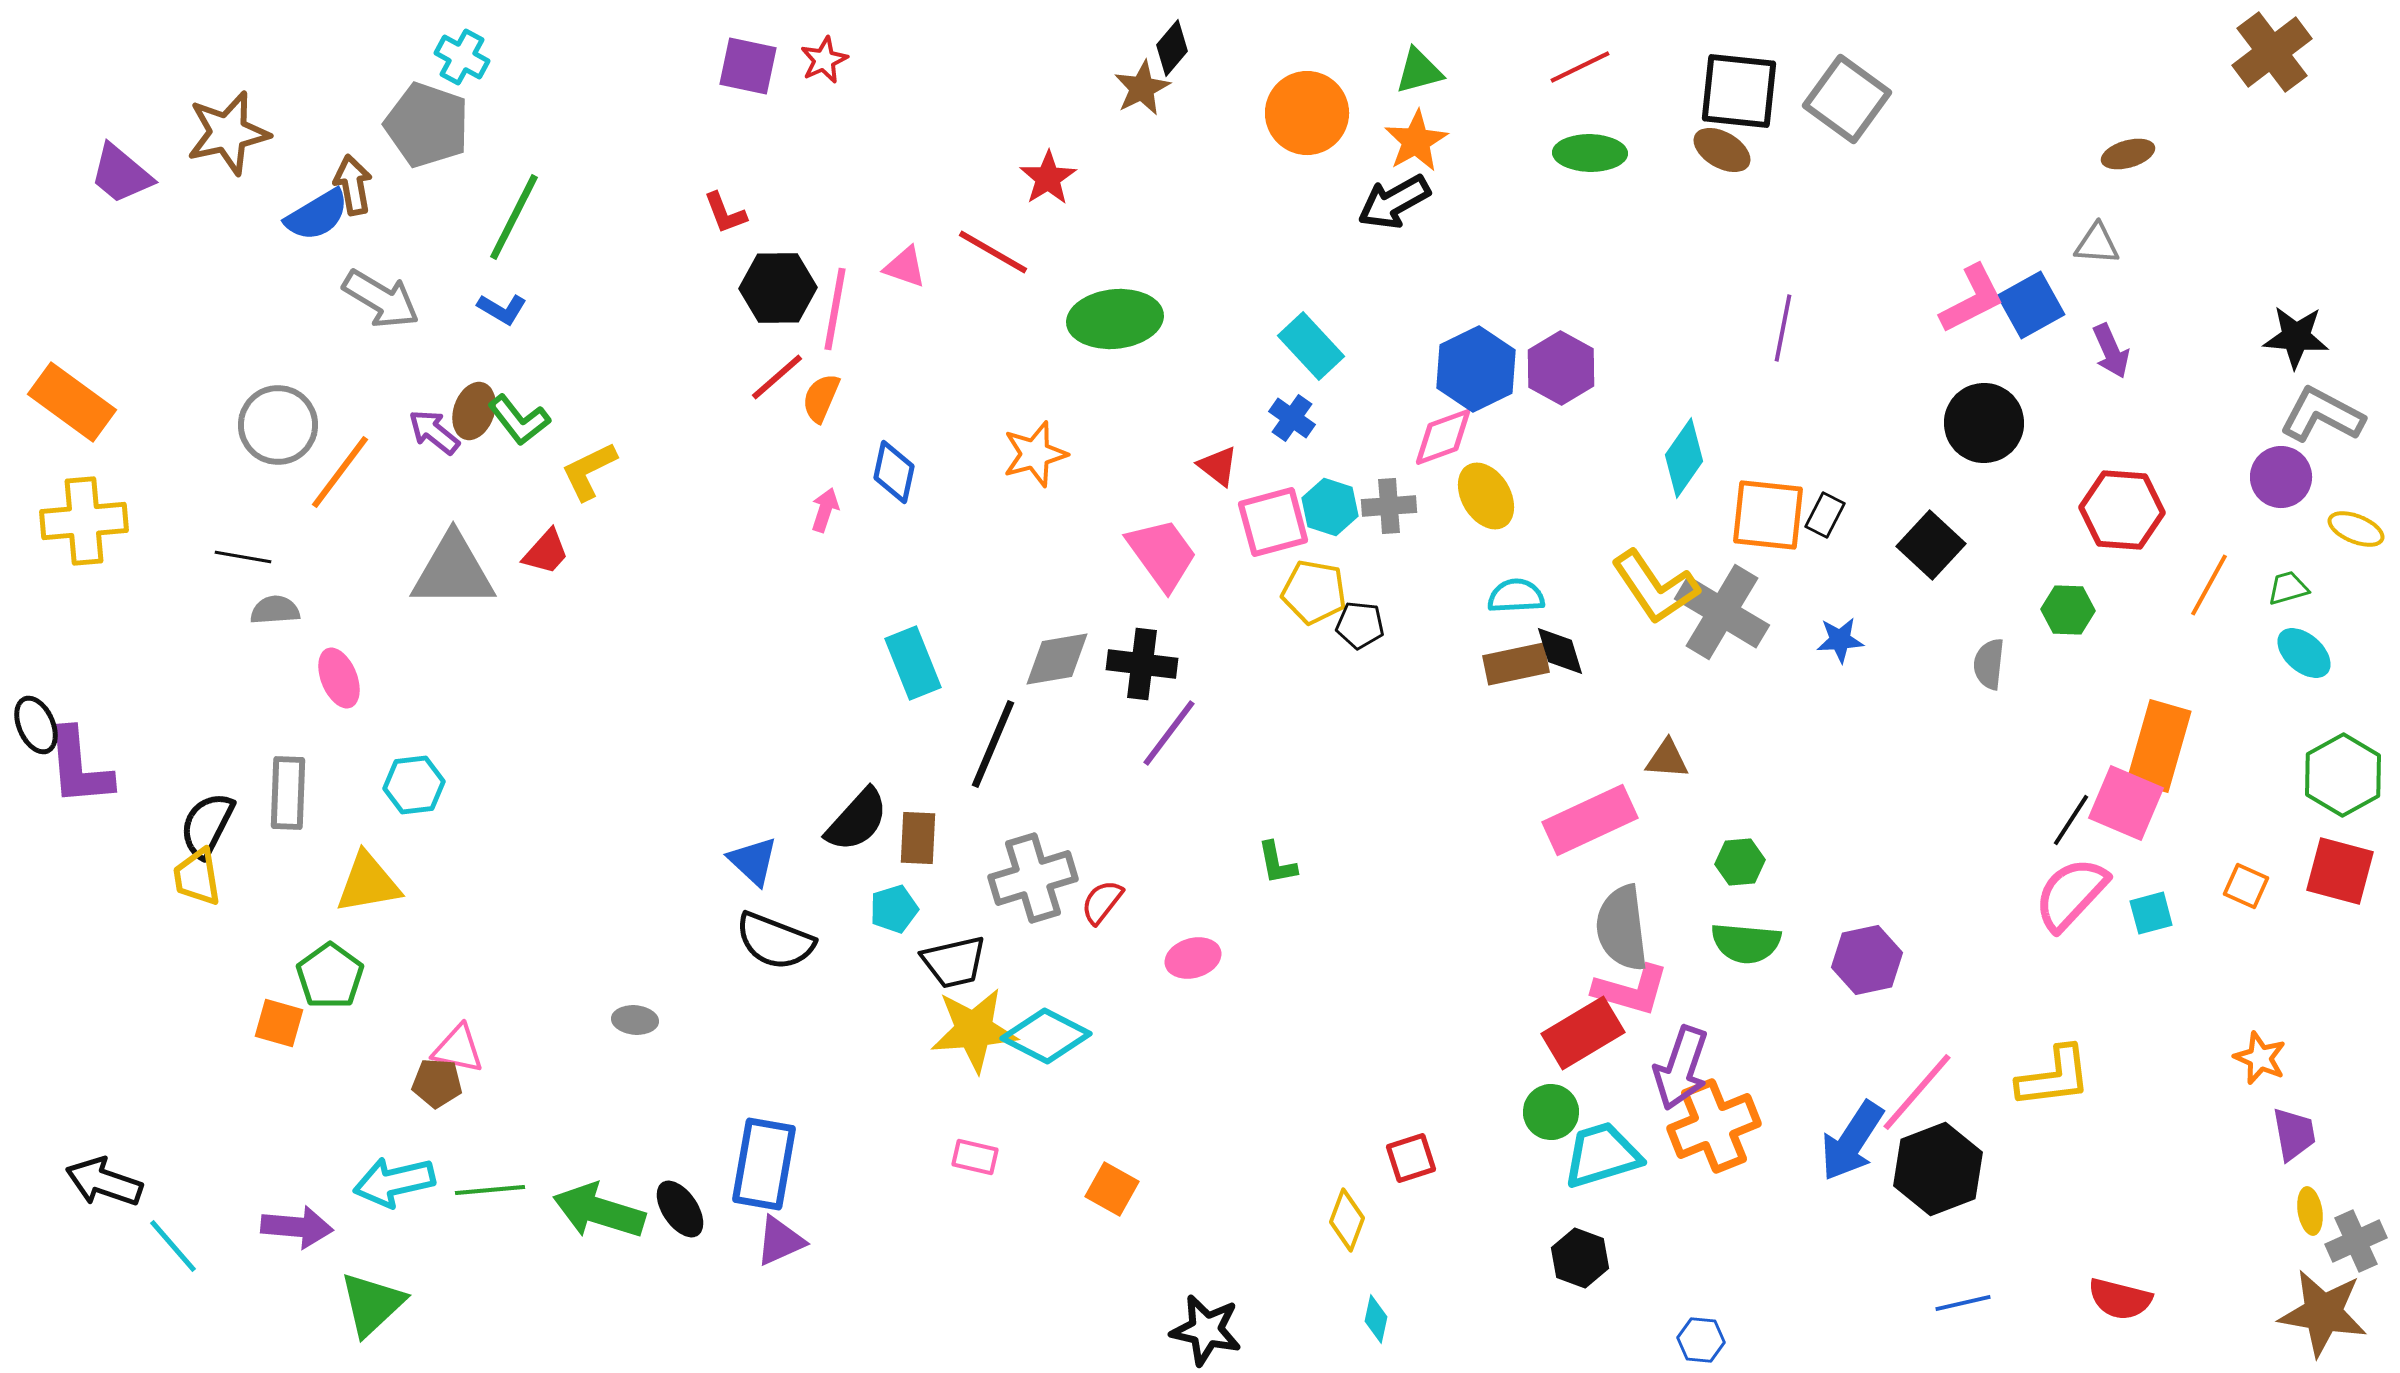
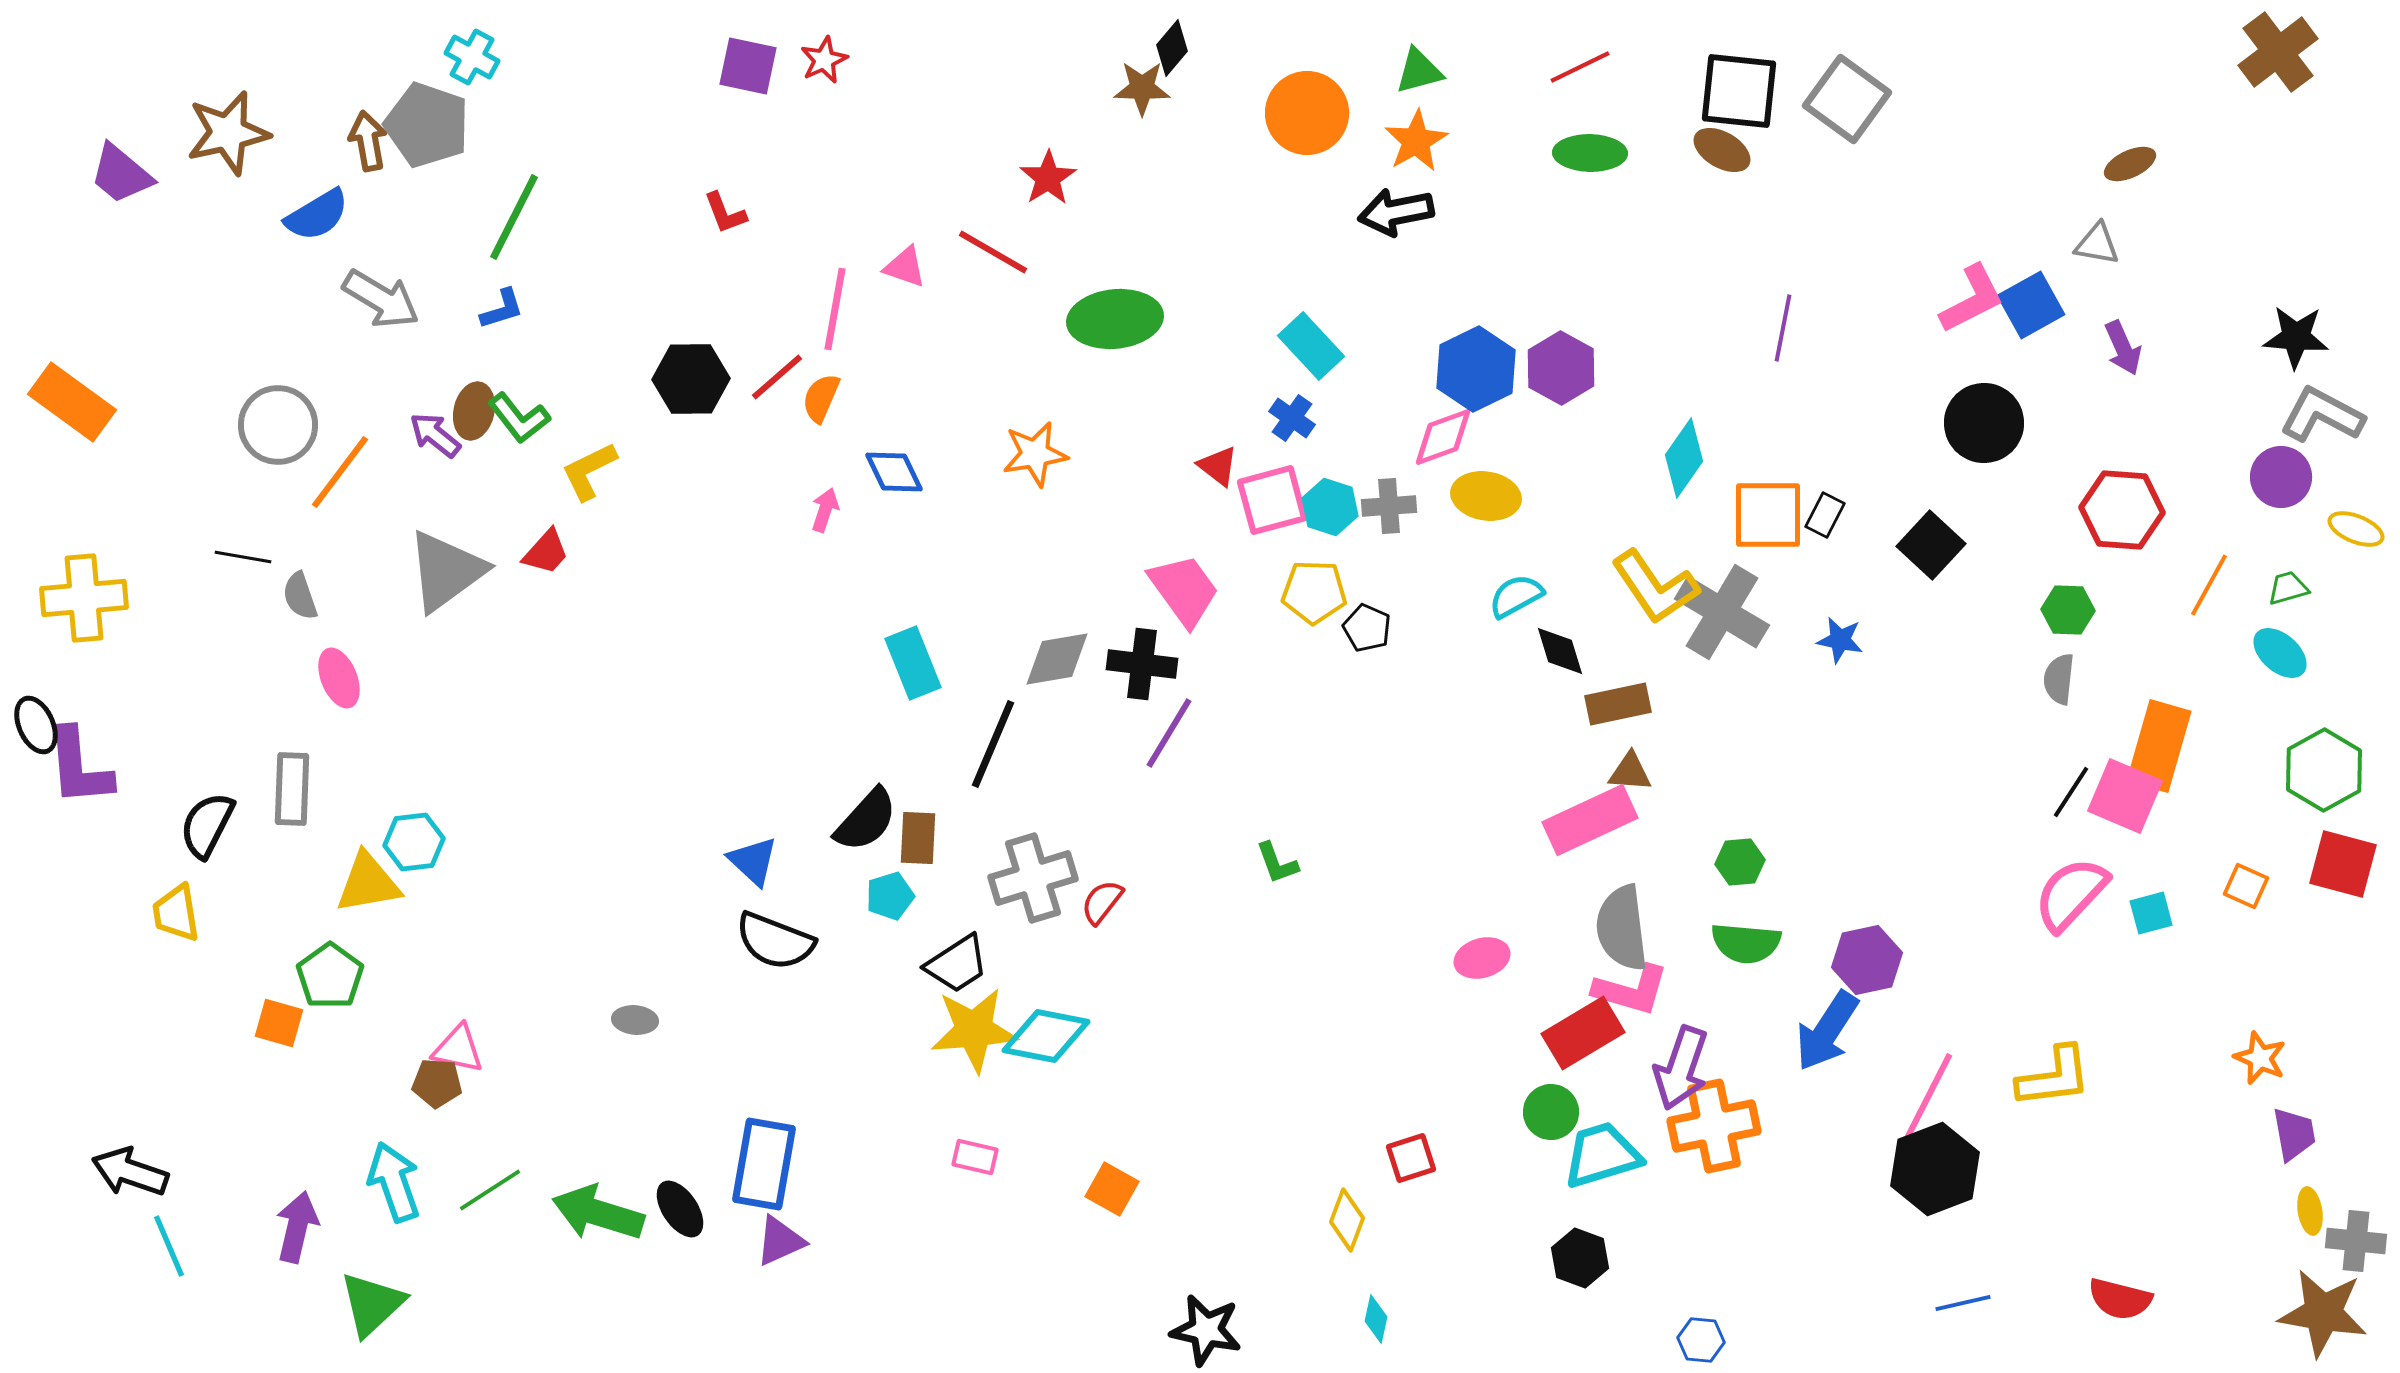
brown cross at (2272, 52): moved 6 px right
cyan cross at (462, 57): moved 10 px right
brown star at (1142, 88): rotated 28 degrees clockwise
brown ellipse at (2128, 154): moved 2 px right, 10 px down; rotated 9 degrees counterclockwise
brown arrow at (353, 185): moved 15 px right, 44 px up
black arrow at (1394, 202): moved 2 px right, 10 px down; rotated 18 degrees clockwise
gray triangle at (2097, 244): rotated 6 degrees clockwise
black hexagon at (778, 288): moved 87 px left, 91 px down
blue L-shape at (502, 309): rotated 48 degrees counterclockwise
purple arrow at (2111, 351): moved 12 px right, 3 px up
brown ellipse at (474, 411): rotated 6 degrees counterclockwise
green L-shape at (519, 420): moved 2 px up
purple arrow at (434, 432): moved 1 px right, 3 px down
orange star at (1035, 454): rotated 6 degrees clockwise
blue diamond at (894, 472): rotated 38 degrees counterclockwise
yellow ellipse at (1486, 496): rotated 50 degrees counterclockwise
orange square at (1768, 515): rotated 6 degrees counterclockwise
yellow cross at (84, 521): moved 77 px down
pink square at (1273, 522): moved 1 px left, 22 px up
pink trapezoid at (1162, 554): moved 22 px right, 36 px down
gray triangle at (453, 571): moved 7 px left; rotated 36 degrees counterclockwise
yellow pentagon at (1314, 592): rotated 8 degrees counterclockwise
cyan semicircle at (1516, 596): rotated 26 degrees counterclockwise
gray semicircle at (275, 610): moved 25 px right, 14 px up; rotated 105 degrees counterclockwise
black pentagon at (1360, 625): moved 7 px right, 3 px down; rotated 18 degrees clockwise
blue star at (1840, 640): rotated 15 degrees clockwise
cyan ellipse at (2304, 653): moved 24 px left
brown rectangle at (1516, 664): moved 102 px right, 40 px down
gray semicircle at (1989, 664): moved 70 px right, 15 px down
purple line at (1169, 733): rotated 6 degrees counterclockwise
brown triangle at (1667, 759): moved 37 px left, 13 px down
green hexagon at (2343, 775): moved 19 px left, 5 px up
cyan hexagon at (414, 785): moved 57 px down
gray rectangle at (288, 793): moved 4 px right, 4 px up
pink square at (2126, 803): moved 1 px left, 7 px up
black semicircle at (857, 820): moved 9 px right
black line at (2071, 820): moved 28 px up
green L-shape at (1277, 863): rotated 9 degrees counterclockwise
red square at (2340, 871): moved 3 px right, 7 px up
yellow trapezoid at (197, 877): moved 21 px left, 36 px down
cyan pentagon at (894, 909): moved 4 px left, 13 px up
pink ellipse at (1193, 958): moved 289 px right
black trapezoid at (954, 962): moved 3 px right, 2 px down; rotated 20 degrees counterclockwise
cyan diamond at (1046, 1036): rotated 16 degrees counterclockwise
pink line at (1917, 1092): moved 11 px right, 5 px down; rotated 14 degrees counterclockwise
orange cross at (1714, 1126): rotated 10 degrees clockwise
blue arrow at (1852, 1141): moved 25 px left, 110 px up
black hexagon at (1938, 1169): moved 3 px left
black arrow at (104, 1182): moved 26 px right, 10 px up
cyan arrow at (394, 1182): rotated 84 degrees clockwise
green line at (490, 1190): rotated 28 degrees counterclockwise
green arrow at (599, 1211): moved 1 px left, 2 px down
purple arrow at (297, 1227): rotated 82 degrees counterclockwise
gray cross at (2356, 1241): rotated 30 degrees clockwise
cyan line at (173, 1246): moved 4 px left; rotated 18 degrees clockwise
